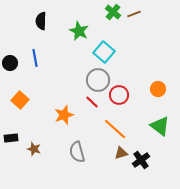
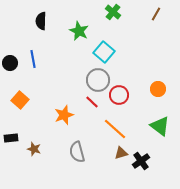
brown line: moved 22 px right; rotated 40 degrees counterclockwise
blue line: moved 2 px left, 1 px down
black cross: moved 1 px down
